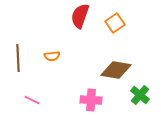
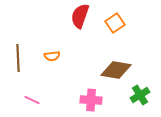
green cross: rotated 18 degrees clockwise
